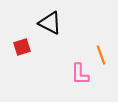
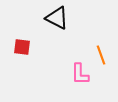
black triangle: moved 7 px right, 5 px up
red square: rotated 24 degrees clockwise
